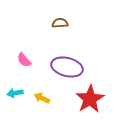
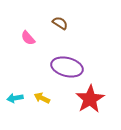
brown semicircle: rotated 35 degrees clockwise
pink semicircle: moved 4 px right, 22 px up
cyan arrow: moved 5 px down
